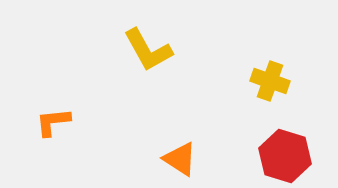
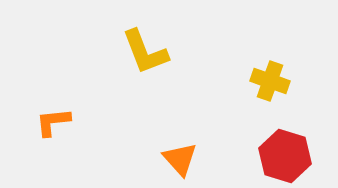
yellow L-shape: moved 3 px left, 2 px down; rotated 8 degrees clockwise
orange triangle: rotated 15 degrees clockwise
